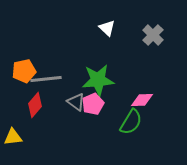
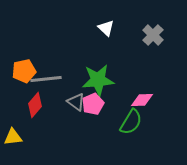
white triangle: moved 1 px left
